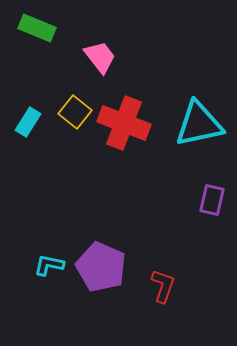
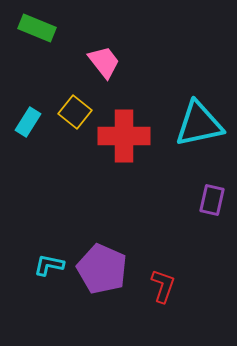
pink trapezoid: moved 4 px right, 5 px down
red cross: moved 13 px down; rotated 21 degrees counterclockwise
purple pentagon: moved 1 px right, 2 px down
